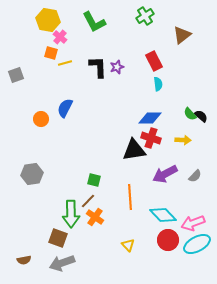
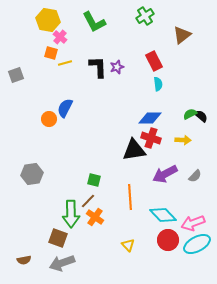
green semicircle: rotated 104 degrees clockwise
orange circle: moved 8 px right
